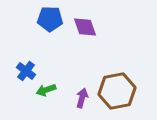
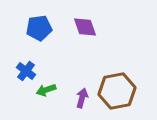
blue pentagon: moved 11 px left, 9 px down; rotated 10 degrees counterclockwise
